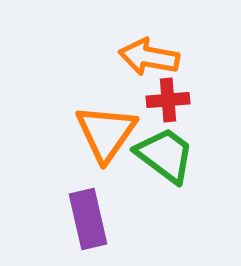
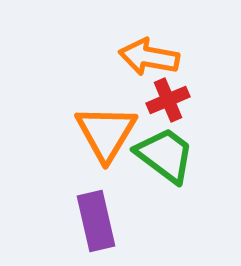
red cross: rotated 18 degrees counterclockwise
orange triangle: rotated 4 degrees counterclockwise
purple rectangle: moved 8 px right, 2 px down
